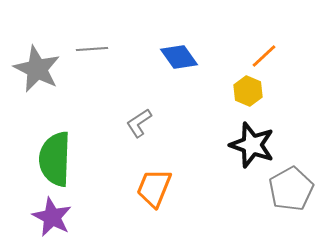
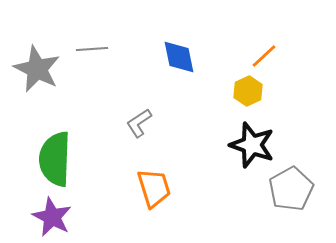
blue diamond: rotated 24 degrees clockwise
yellow hexagon: rotated 12 degrees clockwise
orange trapezoid: rotated 141 degrees clockwise
